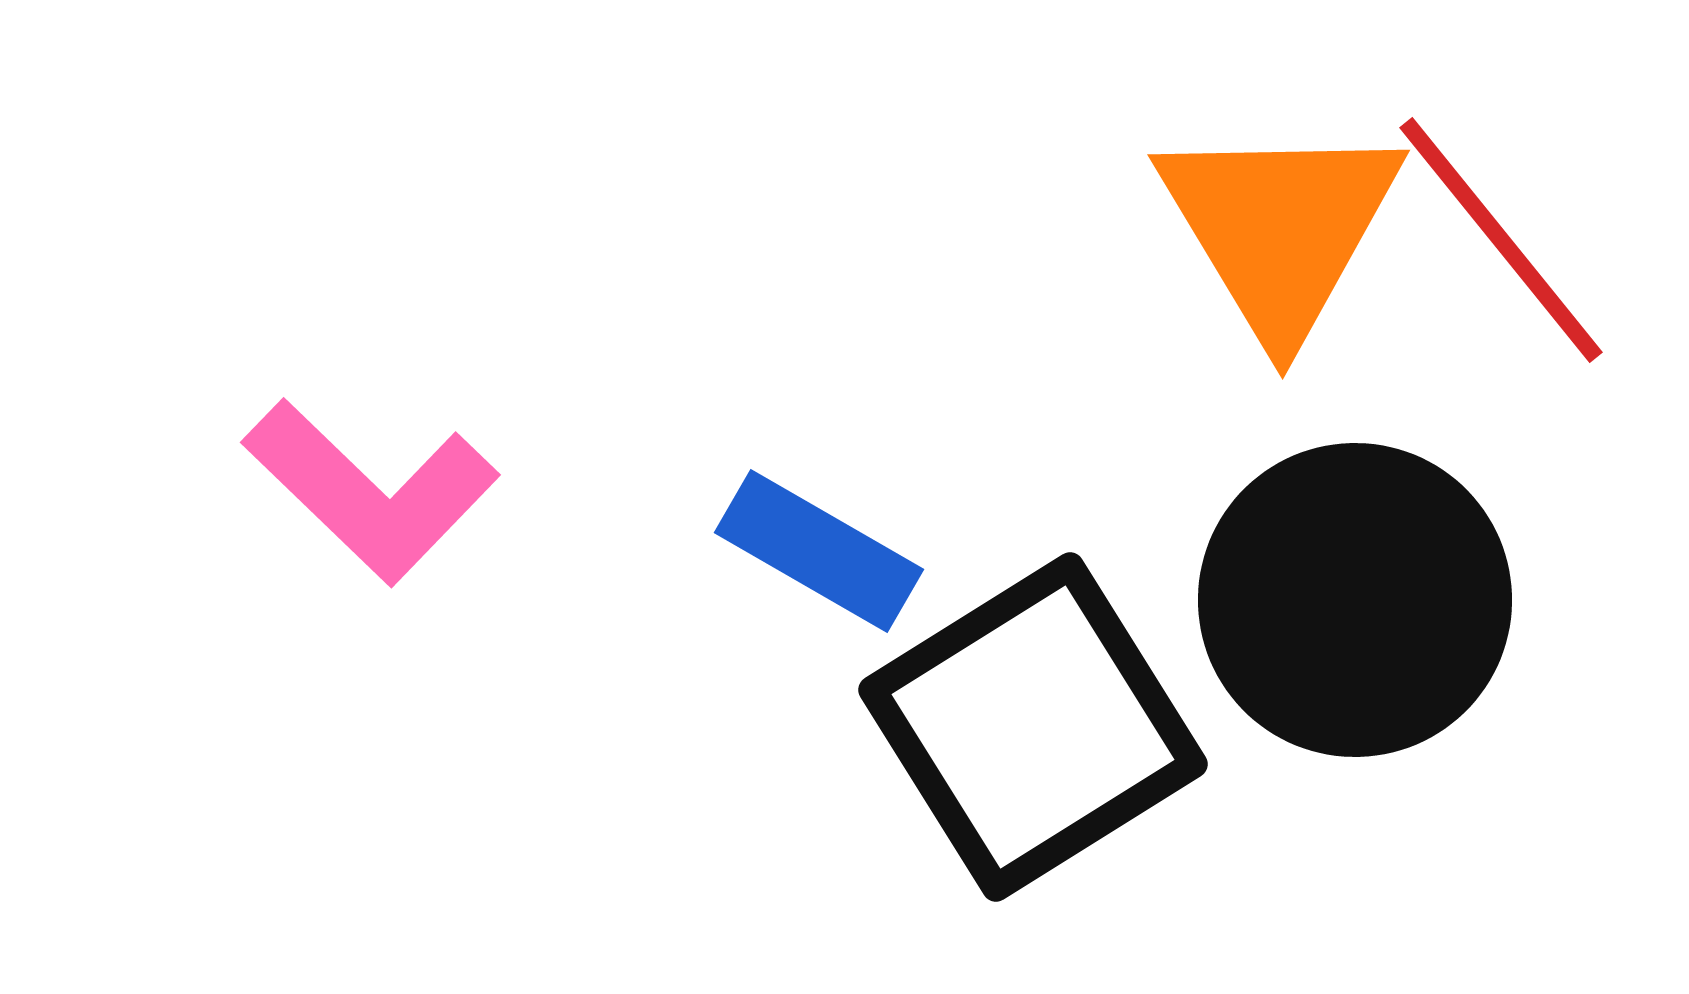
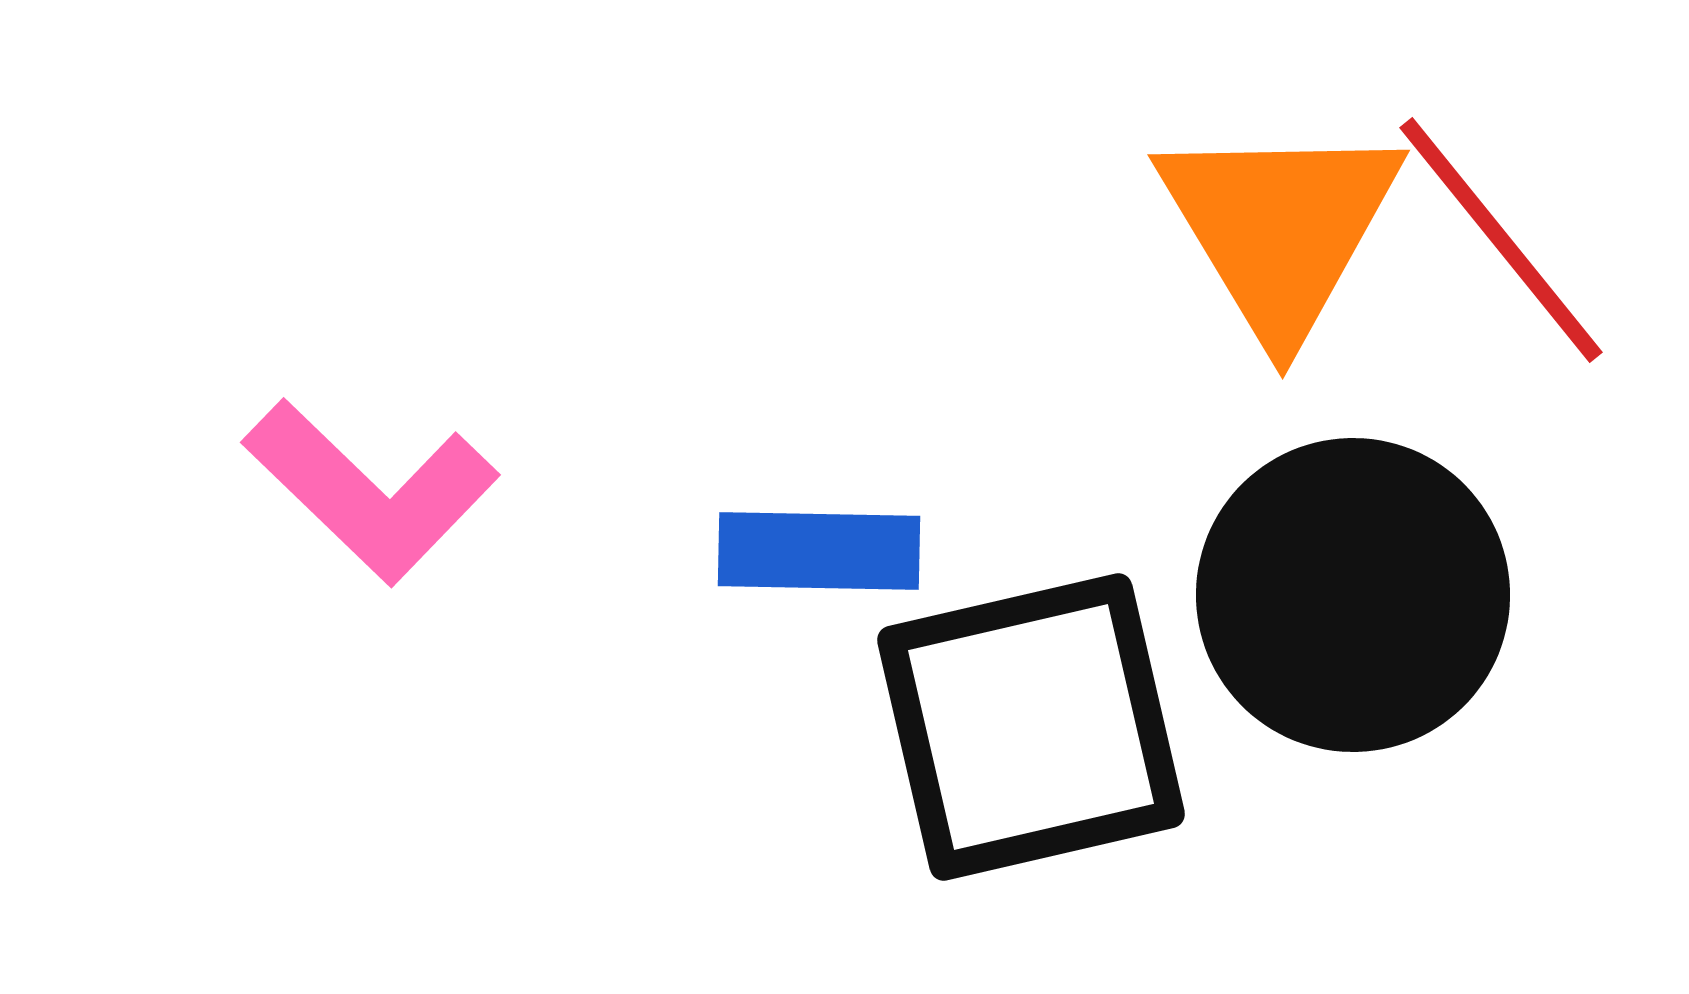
blue rectangle: rotated 29 degrees counterclockwise
black circle: moved 2 px left, 5 px up
black square: moved 2 px left; rotated 19 degrees clockwise
